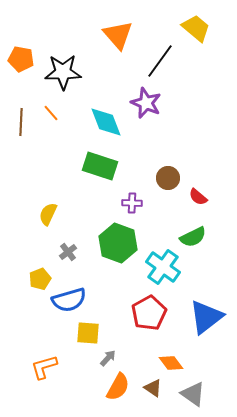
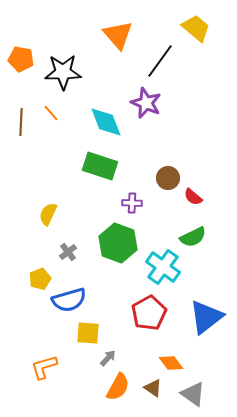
red semicircle: moved 5 px left
